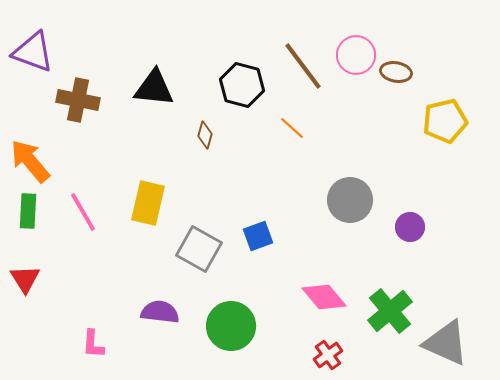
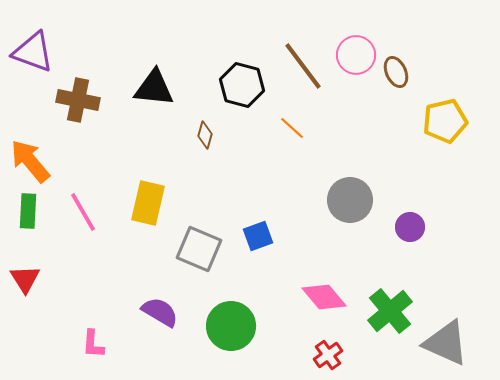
brown ellipse: rotated 56 degrees clockwise
gray square: rotated 6 degrees counterclockwise
purple semicircle: rotated 24 degrees clockwise
